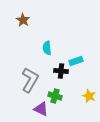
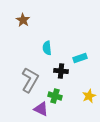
cyan rectangle: moved 4 px right, 3 px up
yellow star: rotated 24 degrees clockwise
